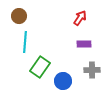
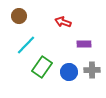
red arrow: moved 17 px left, 4 px down; rotated 105 degrees counterclockwise
cyan line: moved 1 px right, 3 px down; rotated 40 degrees clockwise
green rectangle: moved 2 px right
blue circle: moved 6 px right, 9 px up
